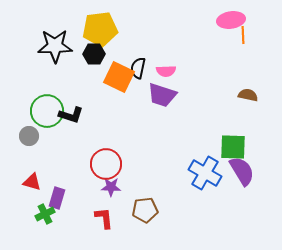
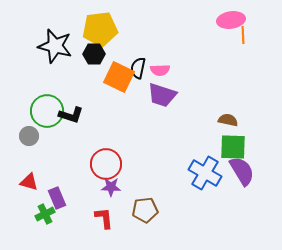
black star: rotated 16 degrees clockwise
pink semicircle: moved 6 px left, 1 px up
brown semicircle: moved 20 px left, 25 px down
red triangle: moved 3 px left
purple rectangle: rotated 40 degrees counterclockwise
